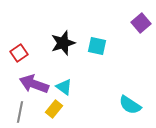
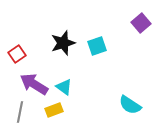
cyan square: rotated 30 degrees counterclockwise
red square: moved 2 px left, 1 px down
purple arrow: rotated 12 degrees clockwise
yellow rectangle: moved 1 px down; rotated 30 degrees clockwise
